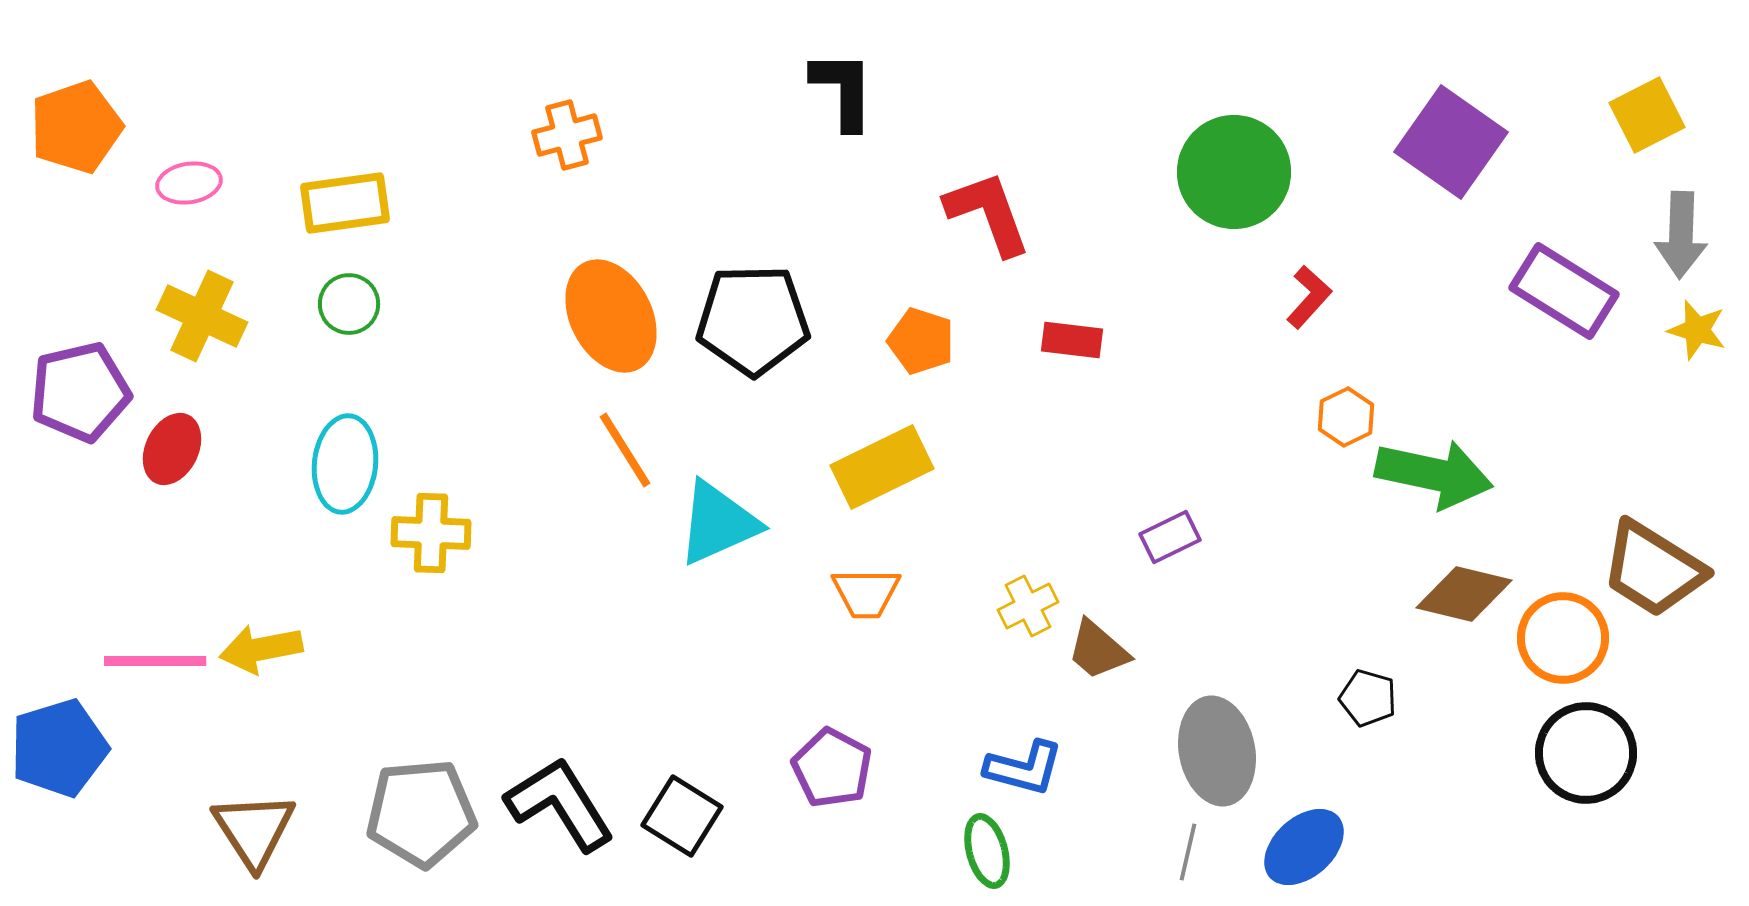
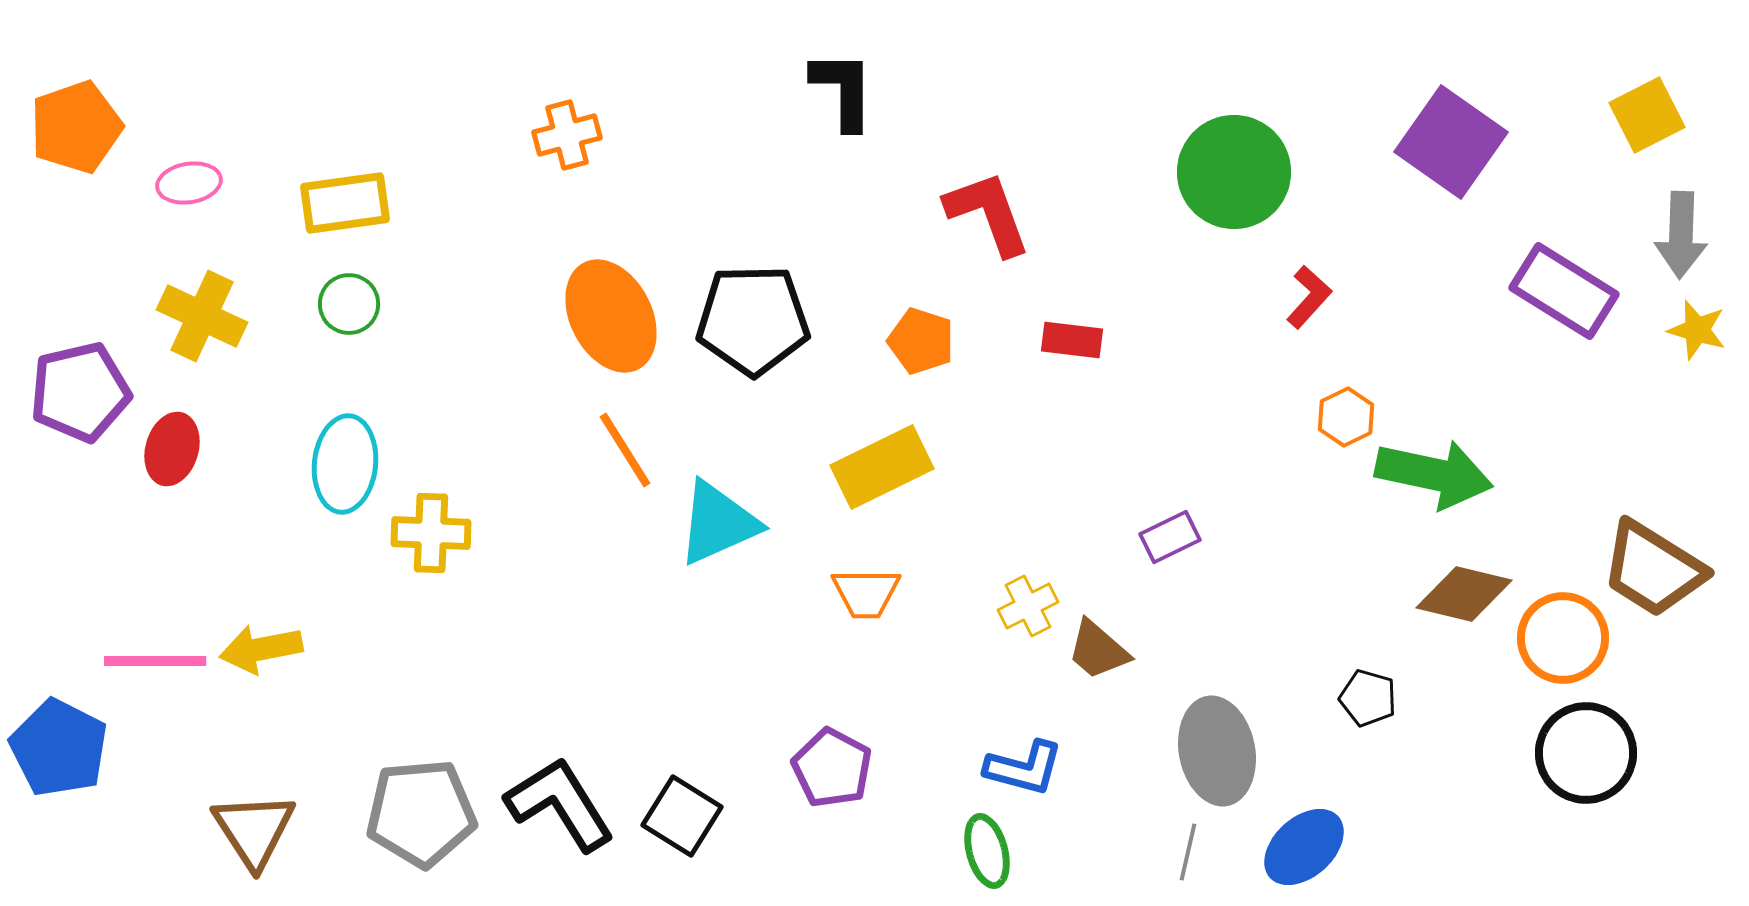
red ellipse at (172, 449): rotated 10 degrees counterclockwise
blue pentagon at (59, 748): rotated 28 degrees counterclockwise
